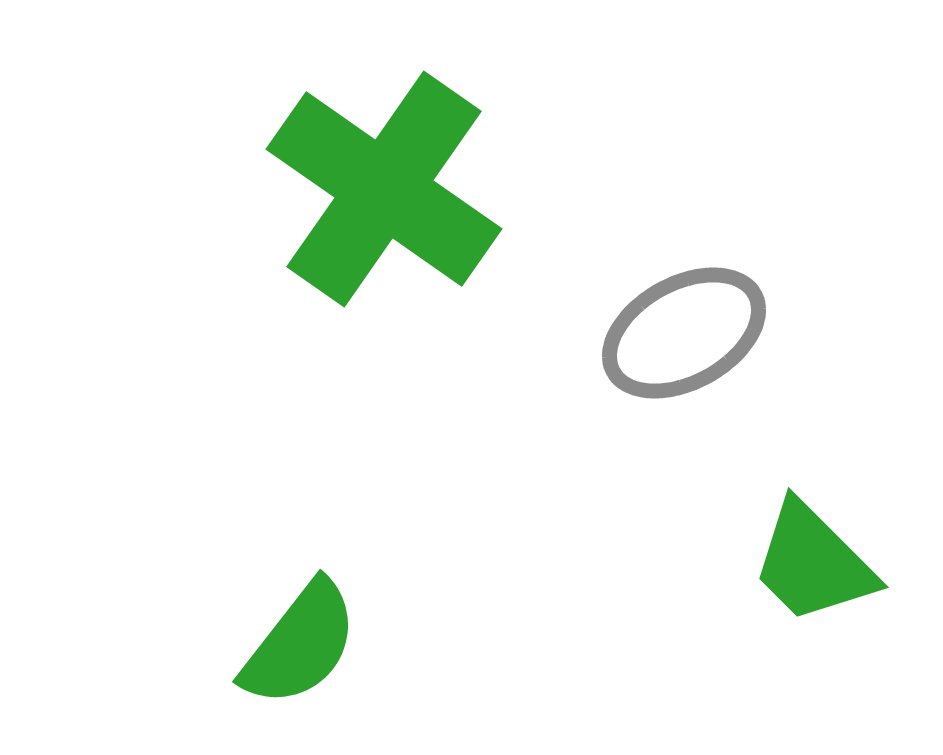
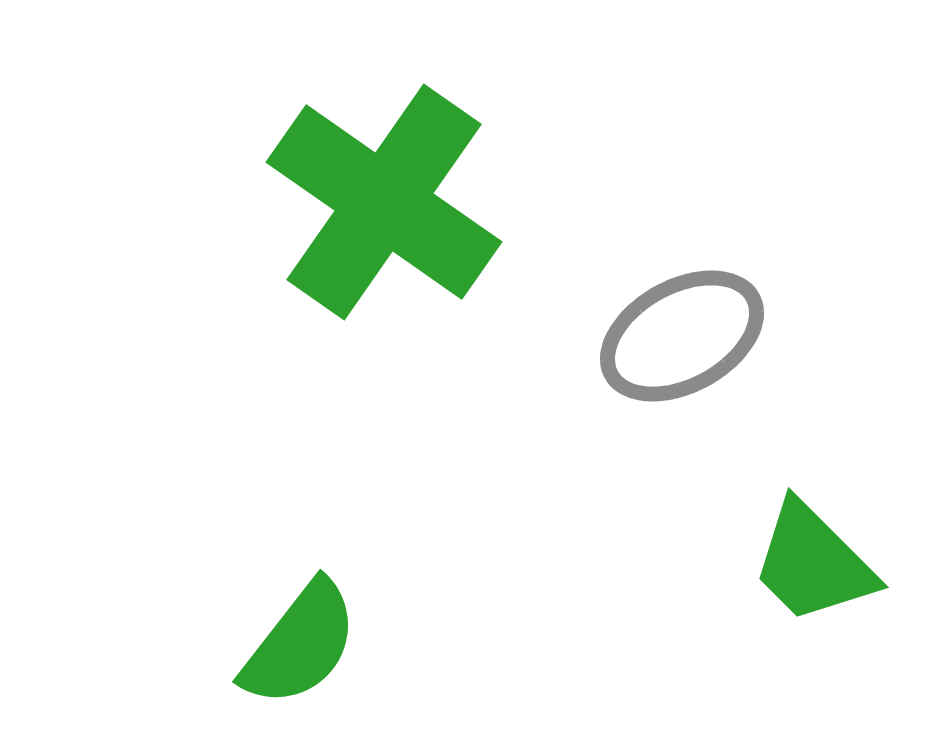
green cross: moved 13 px down
gray ellipse: moved 2 px left, 3 px down
